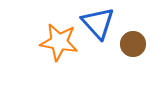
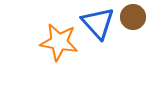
brown circle: moved 27 px up
